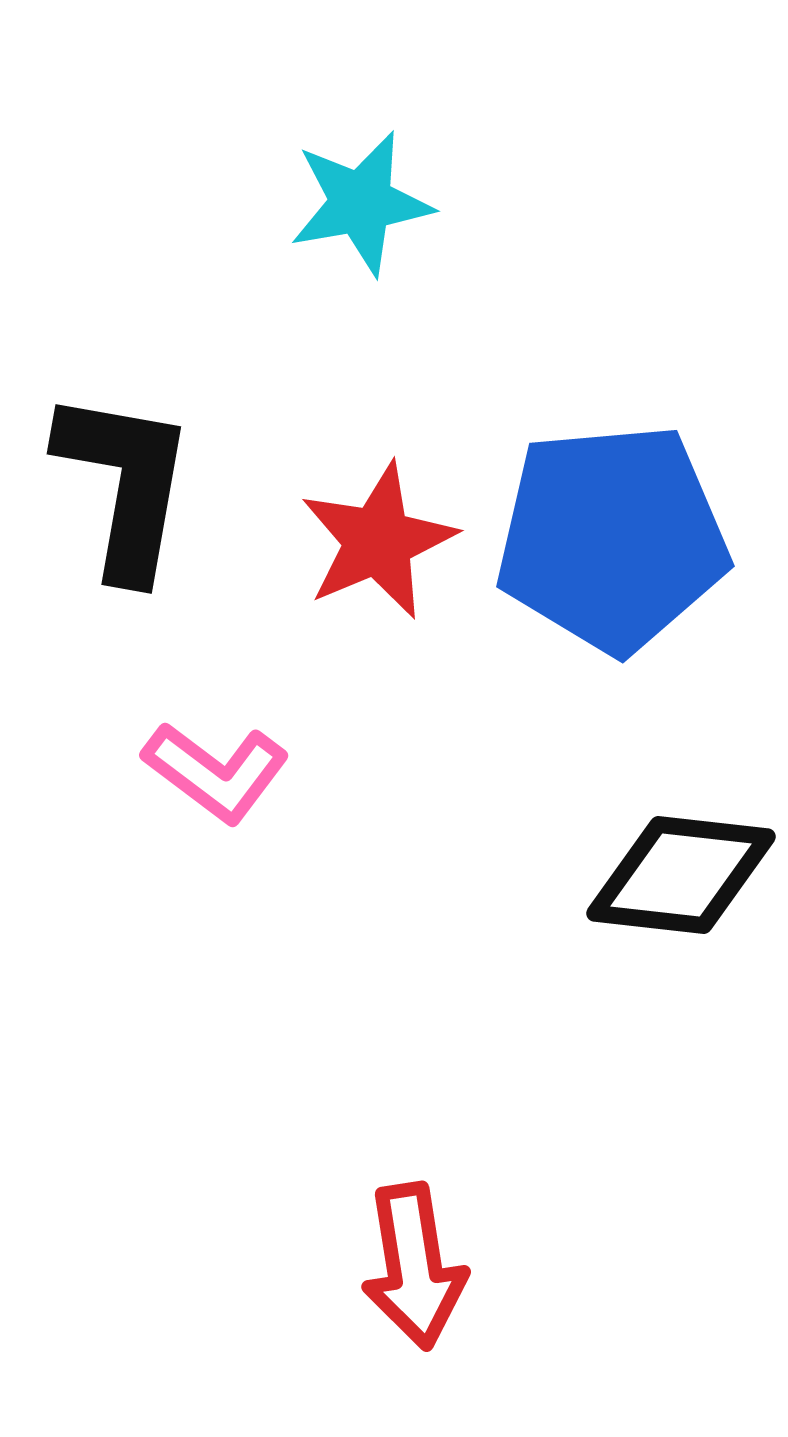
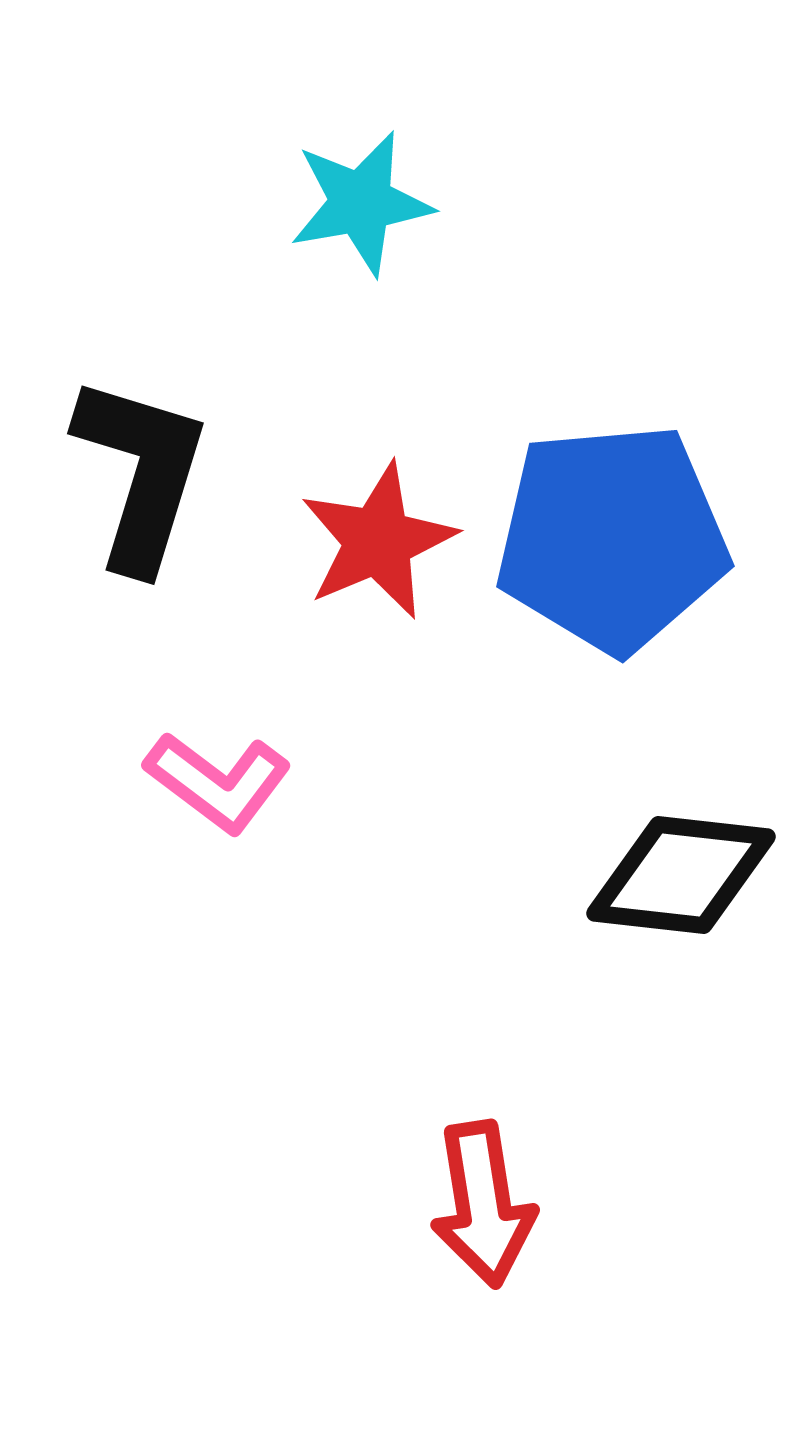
black L-shape: moved 16 px right, 11 px up; rotated 7 degrees clockwise
pink L-shape: moved 2 px right, 10 px down
red arrow: moved 69 px right, 62 px up
